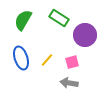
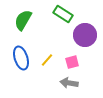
green rectangle: moved 4 px right, 4 px up
